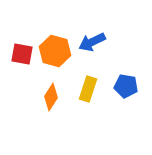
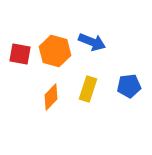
blue arrow: rotated 132 degrees counterclockwise
red square: moved 2 px left
blue pentagon: moved 3 px right; rotated 15 degrees counterclockwise
orange diamond: rotated 12 degrees clockwise
